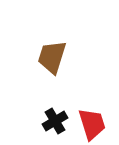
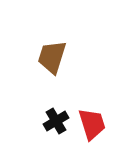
black cross: moved 1 px right
